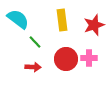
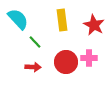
cyan semicircle: rotated 10 degrees clockwise
red star: rotated 25 degrees counterclockwise
red circle: moved 3 px down
